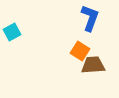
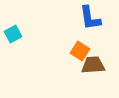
blue L-shape: rotated 152 degrees clockwise
cyan square: moved 1 px right, 2 px down
